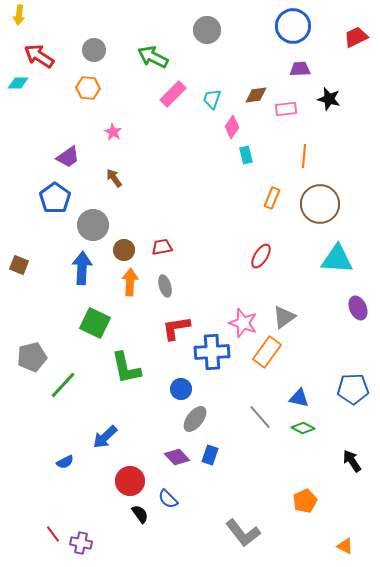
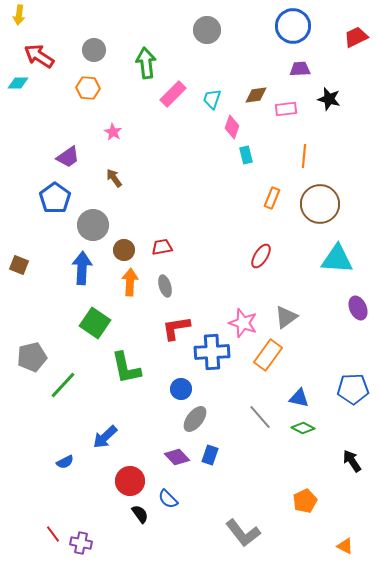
green arrow at (153, 57): moved 7 px left, 6 px down; rotated 56 degrees clockwise
pink diamond at (232, 127): rotated 15 degrees counterclockwise
gray triangle at (284, 317): moved 2 px right
green square at (95, 323): rotated 8 degrees clockwise
orange rectangle at (267, 352): moved 1 px right, 3 px down
